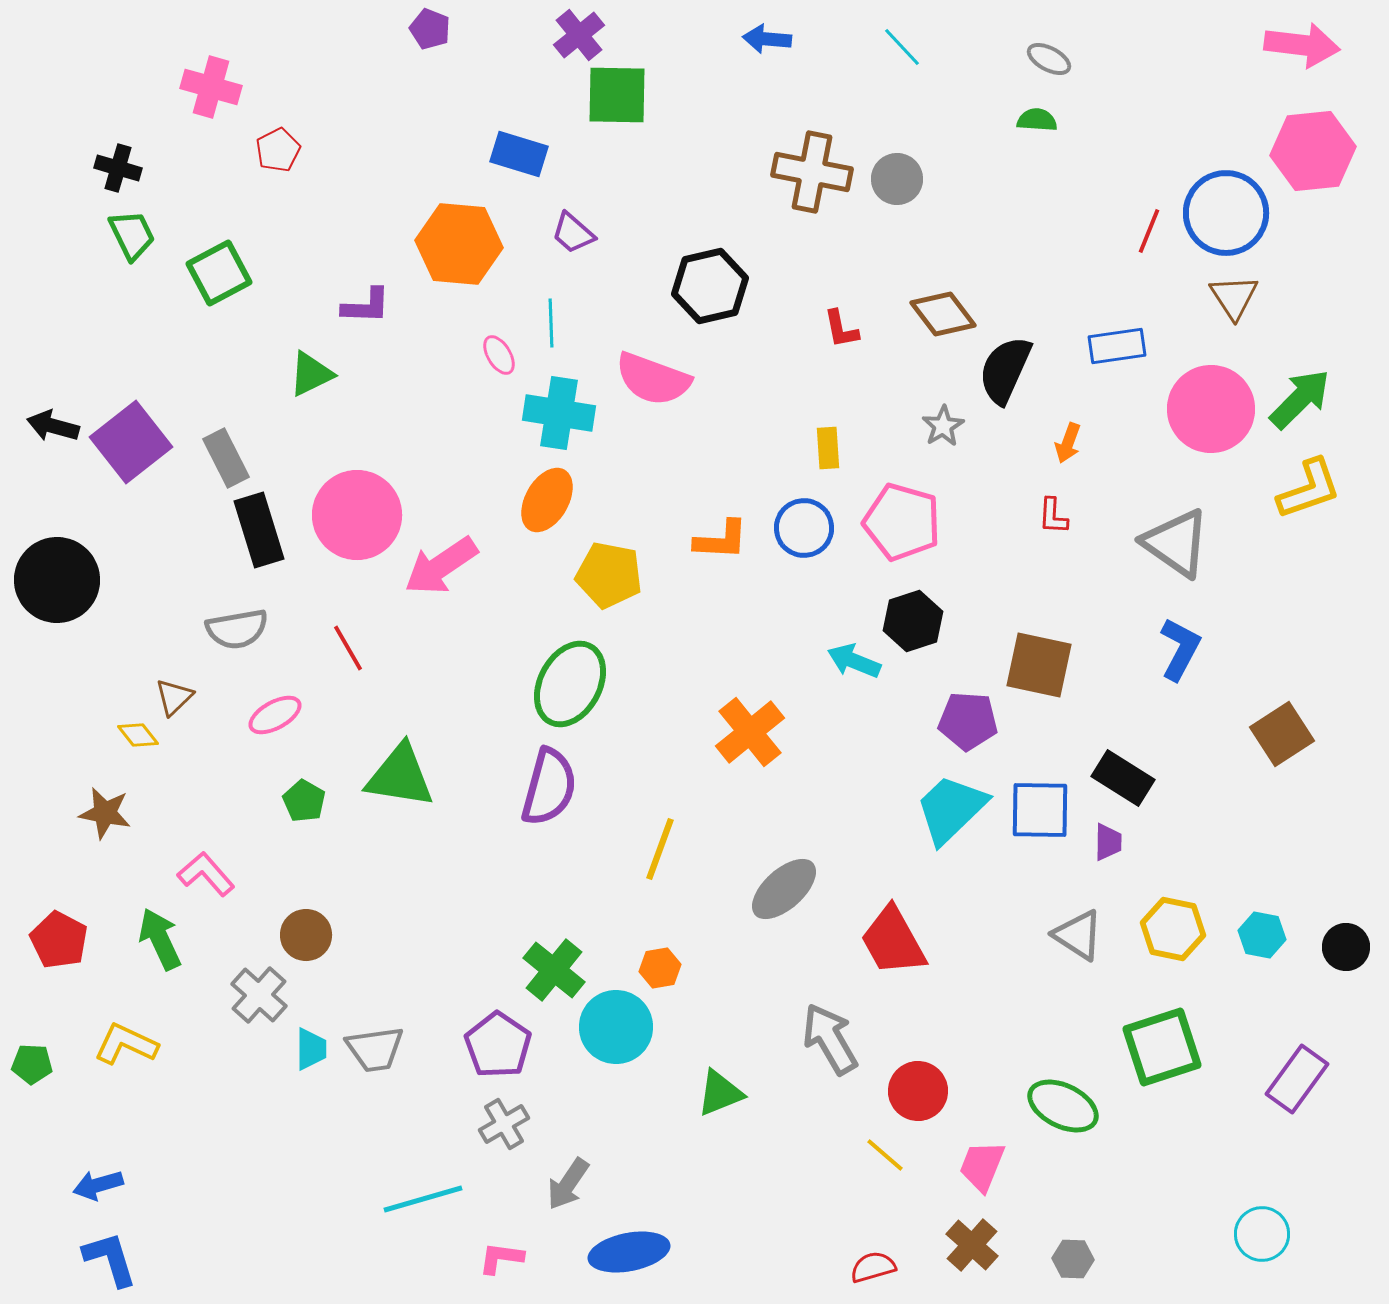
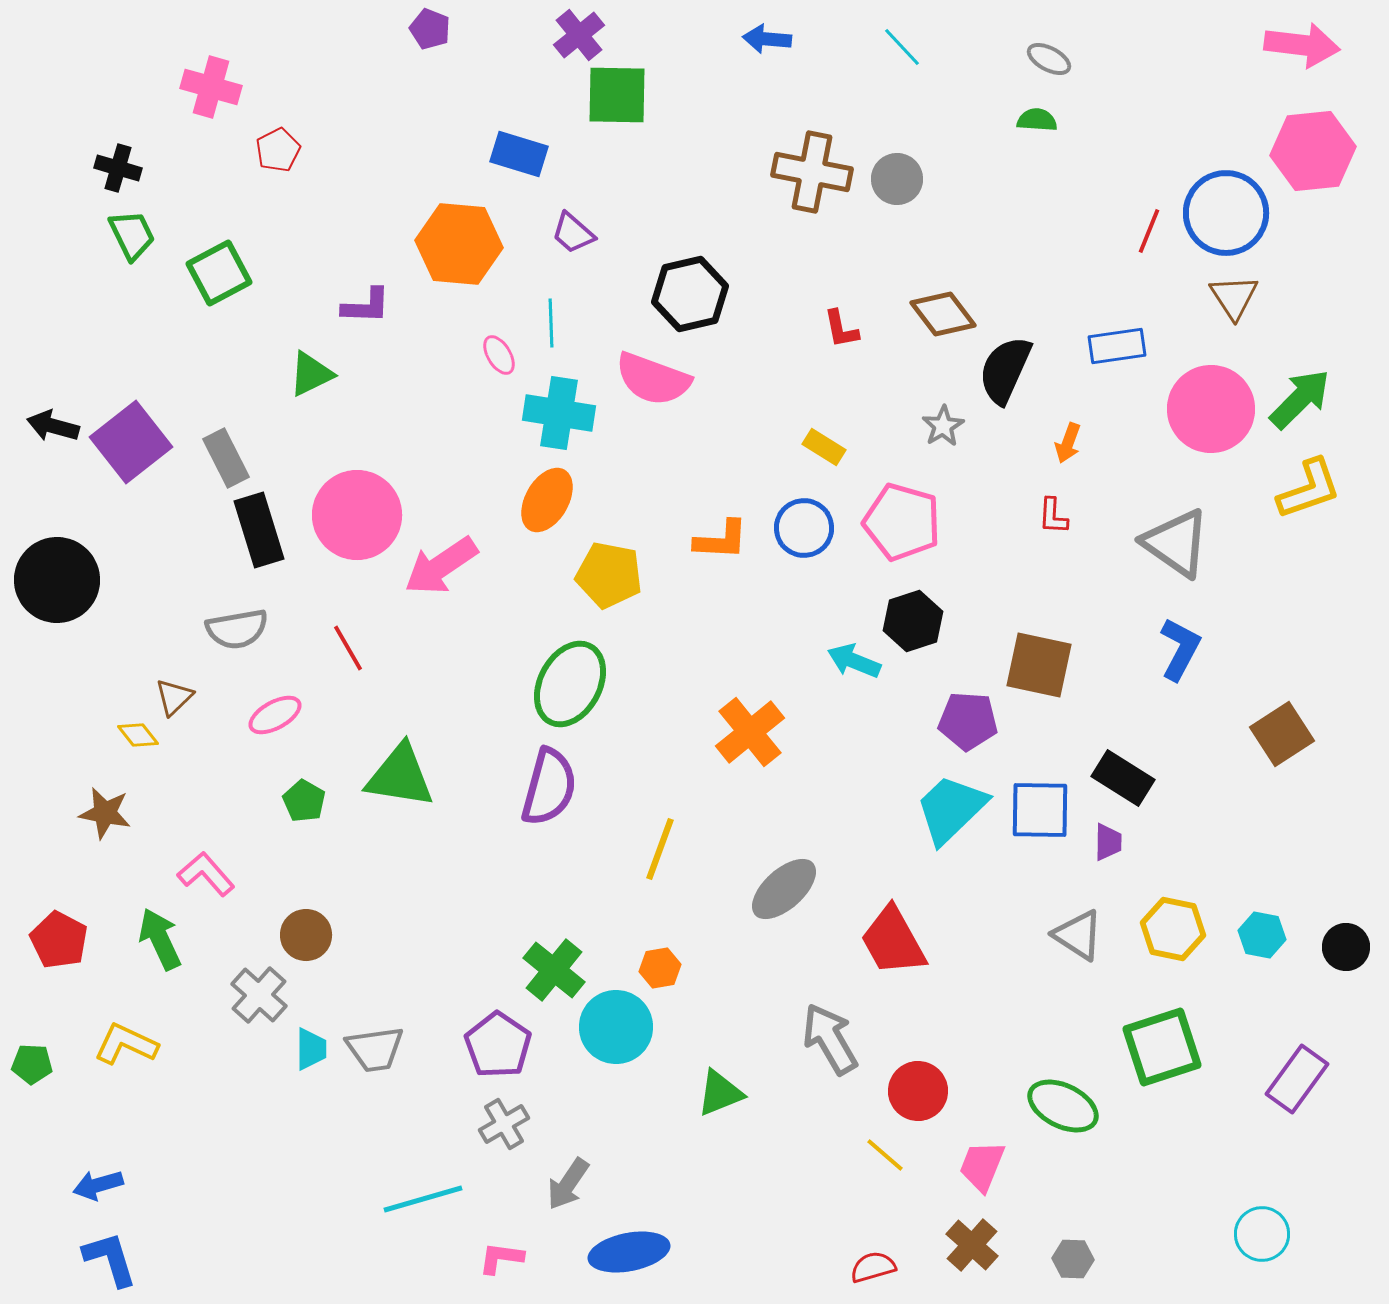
black hexagon at (710, 286): moved 20 px left, 8 px down
yellow rectangle at (828, 448): moved 4 px left, 1 px up; rotated 54 degrees counterclockwise
